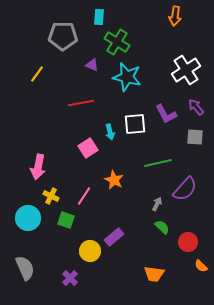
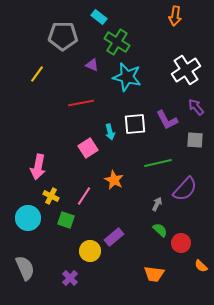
cyan rectangle: rotated 56 degrees counterclockwise
purple L-shape: moved 1 px right, 6 px down
gray square: moved 3 px down
green semicircle: moved 2 px left, 3 px down
red circle: moved 7 px left, 1 px down
